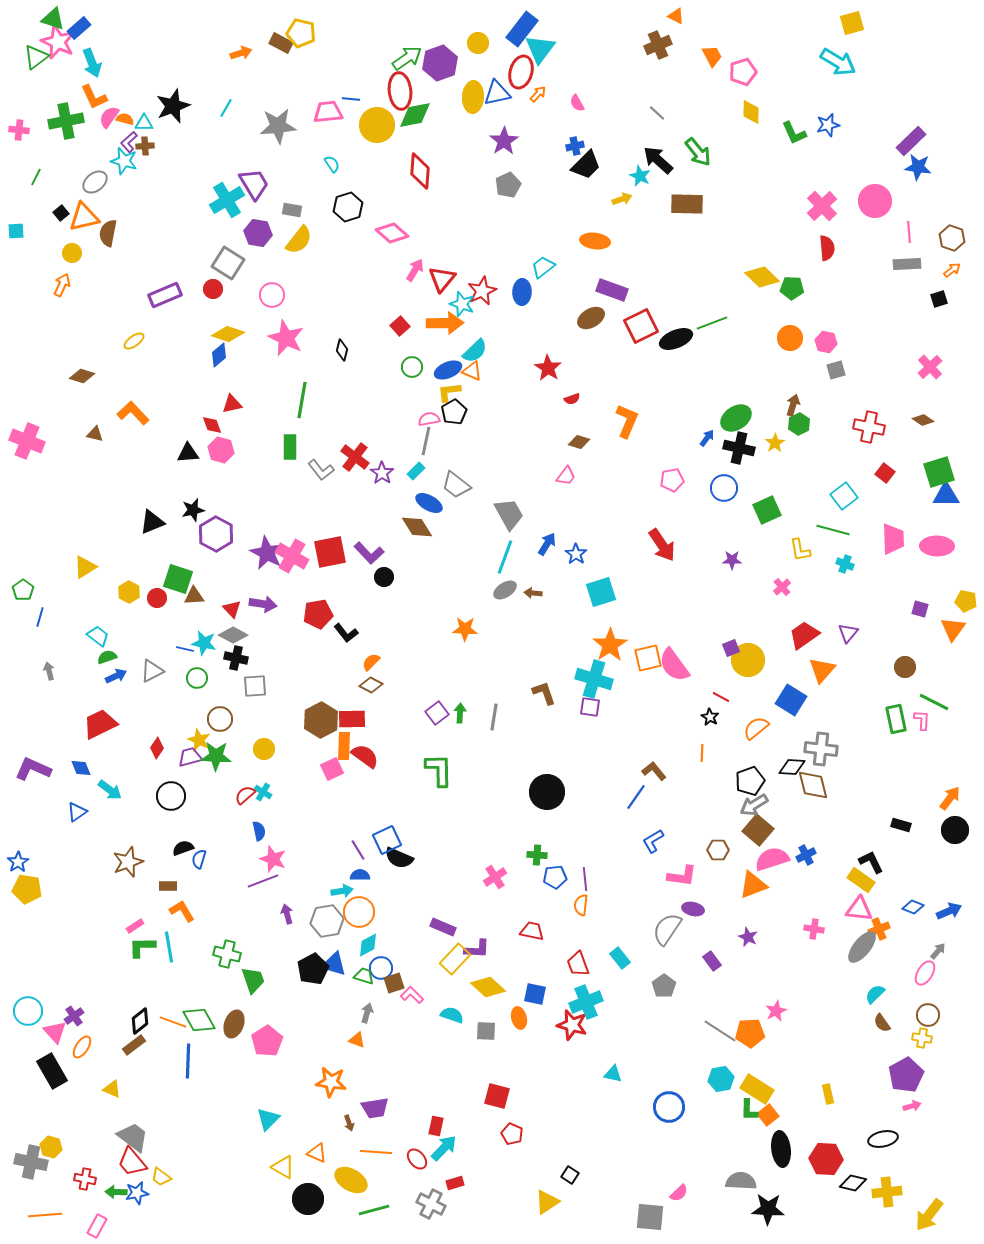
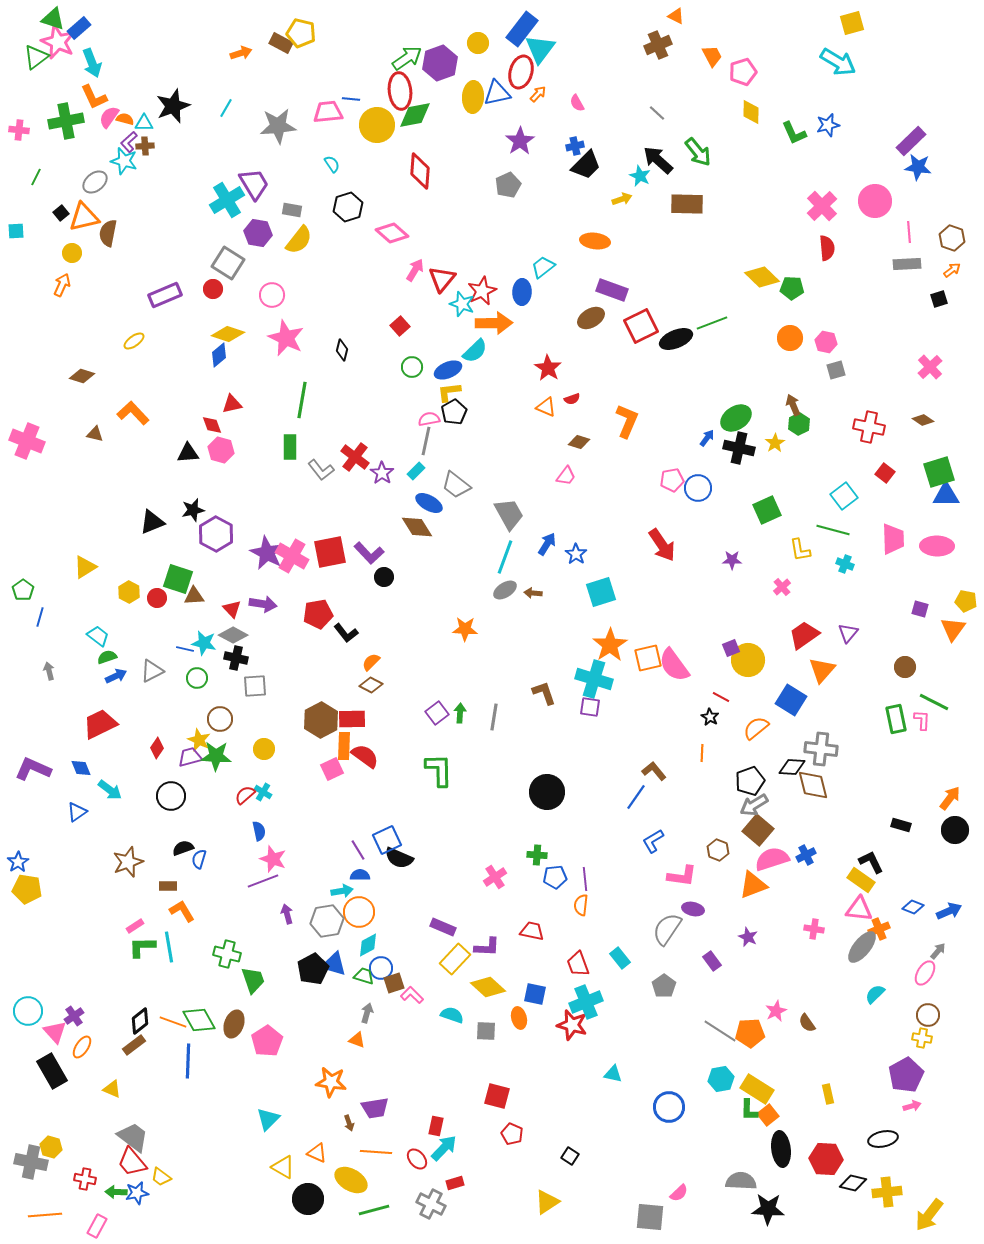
purple star at (504, 141): moved 16 px right
orange arrow at (445, 323): moved 49 px right
orange triangle at (472, 371): moved 74 px right, 36 px down
brown arrow at (793, 405): rotated 40 degrees counterclockwise
blue circle at (724, 488): moved 26 px left
brown hexagon at (718, 850): rotated 20 degrees clockwise
purple L-shape at (477, 949): moved 10 px right, 2 px up
brown semicircle at (882, 1023): moved 75 px left
black square at (570, 1175): moved 19 px up
